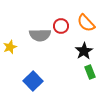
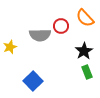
orange semicircle: moved 1 px left, 5 px up
green rectangle: moved 3 px left
